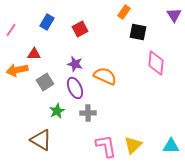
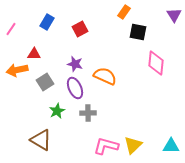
pink line: moved 1 px up
pink L-shape: rotated 65 degrees counterclockwise
